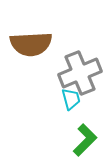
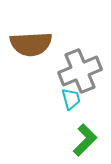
gray cross: moved 2 px up
